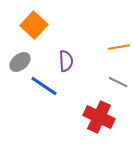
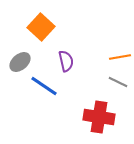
orange square: moved 7 px right, 2 px down
orange line: moved 1 px right, 10 px down
purple semicircle: rotated 10 degrees counterclockwise
red cross: rotated 16 degrees counterclockwise
